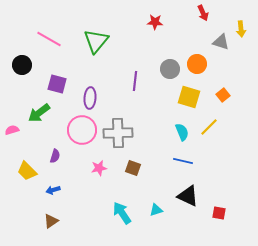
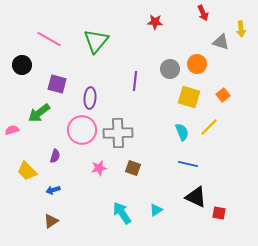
blue line: moved 5 px right, 3 px down
black triangle: moved 8 px right, 1 px down
cyan triangle: rotated 16 degrees counterclockwise
